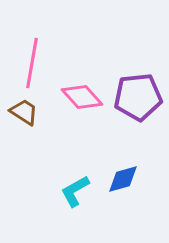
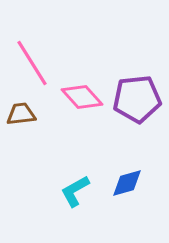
pink line: rotated 42 degrees counterclockwise
purple pentagon: moved 1 px left, 2 px down
brown trapezoid: moved 3 px left, 2 px down; rotated 40 degrees counterclockwise
blue diamond: moved 4 px right, 4 px down
